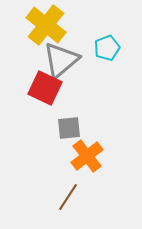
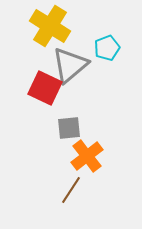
yellow cross: moved 4 px right, 1 px down; rotated 6 degrees counterclockwise
gray triangle: moved 9 px right, 5 px down
brown line: moved 3 px right, 7 px up
